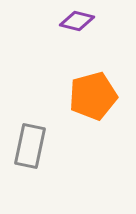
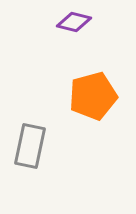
purple diamond: moved 3 px left, 1 px down
